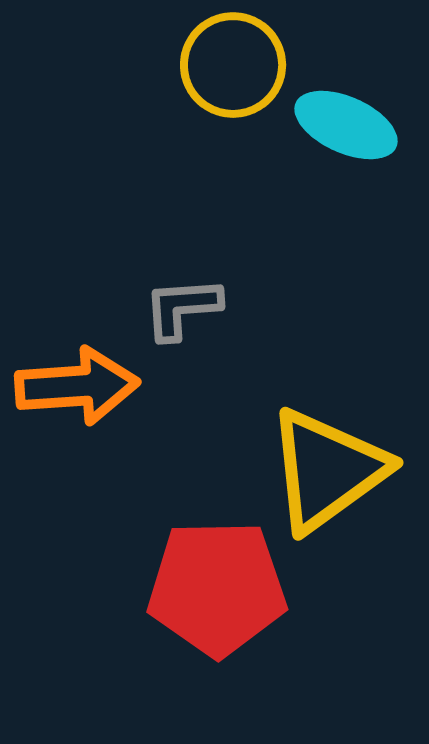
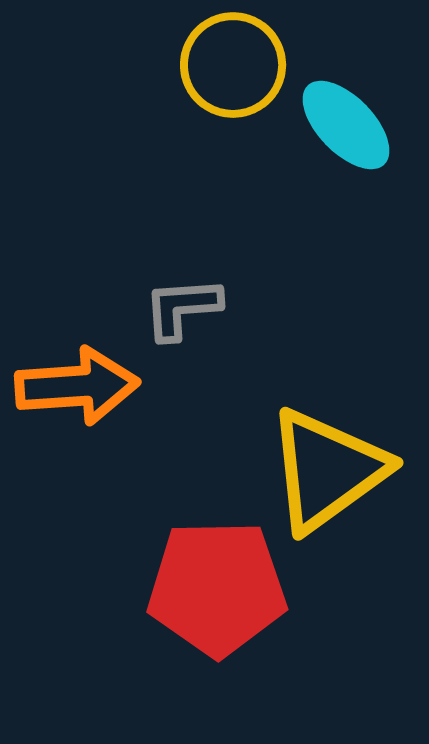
cyan ellipse: rotated 22 degrees clockwise
